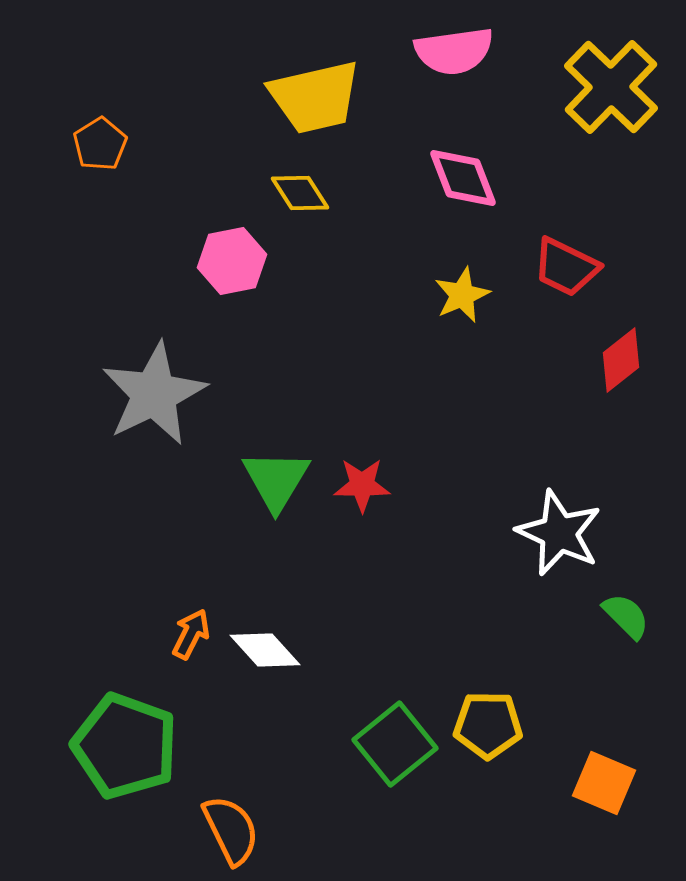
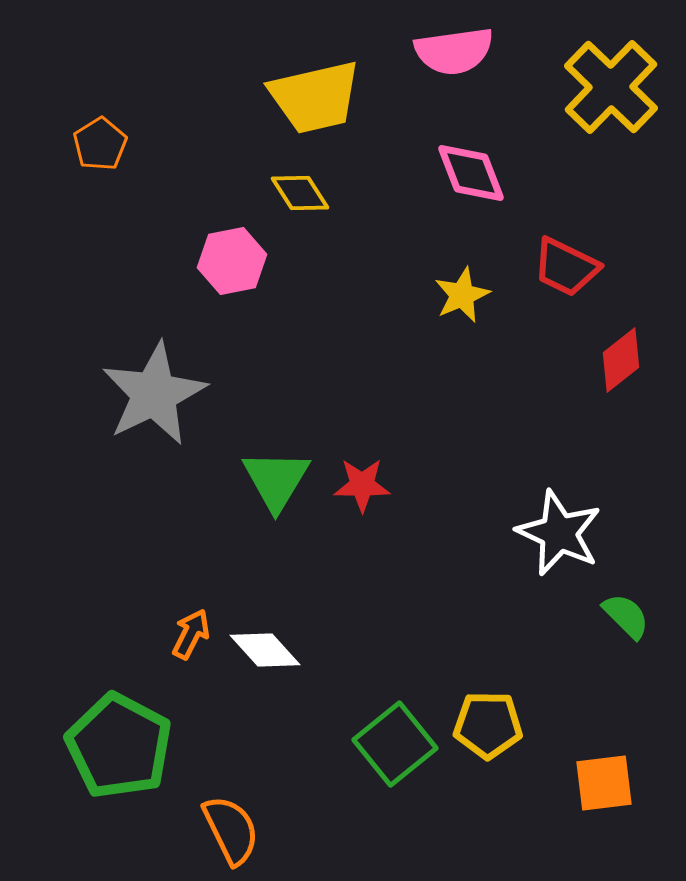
pink diamond: moved 8 px right, 5 px up
green pentagon: moved 6 px left; rotated 8 degrees clockwise
orange square: rotated 30 degrees counterclockwise
